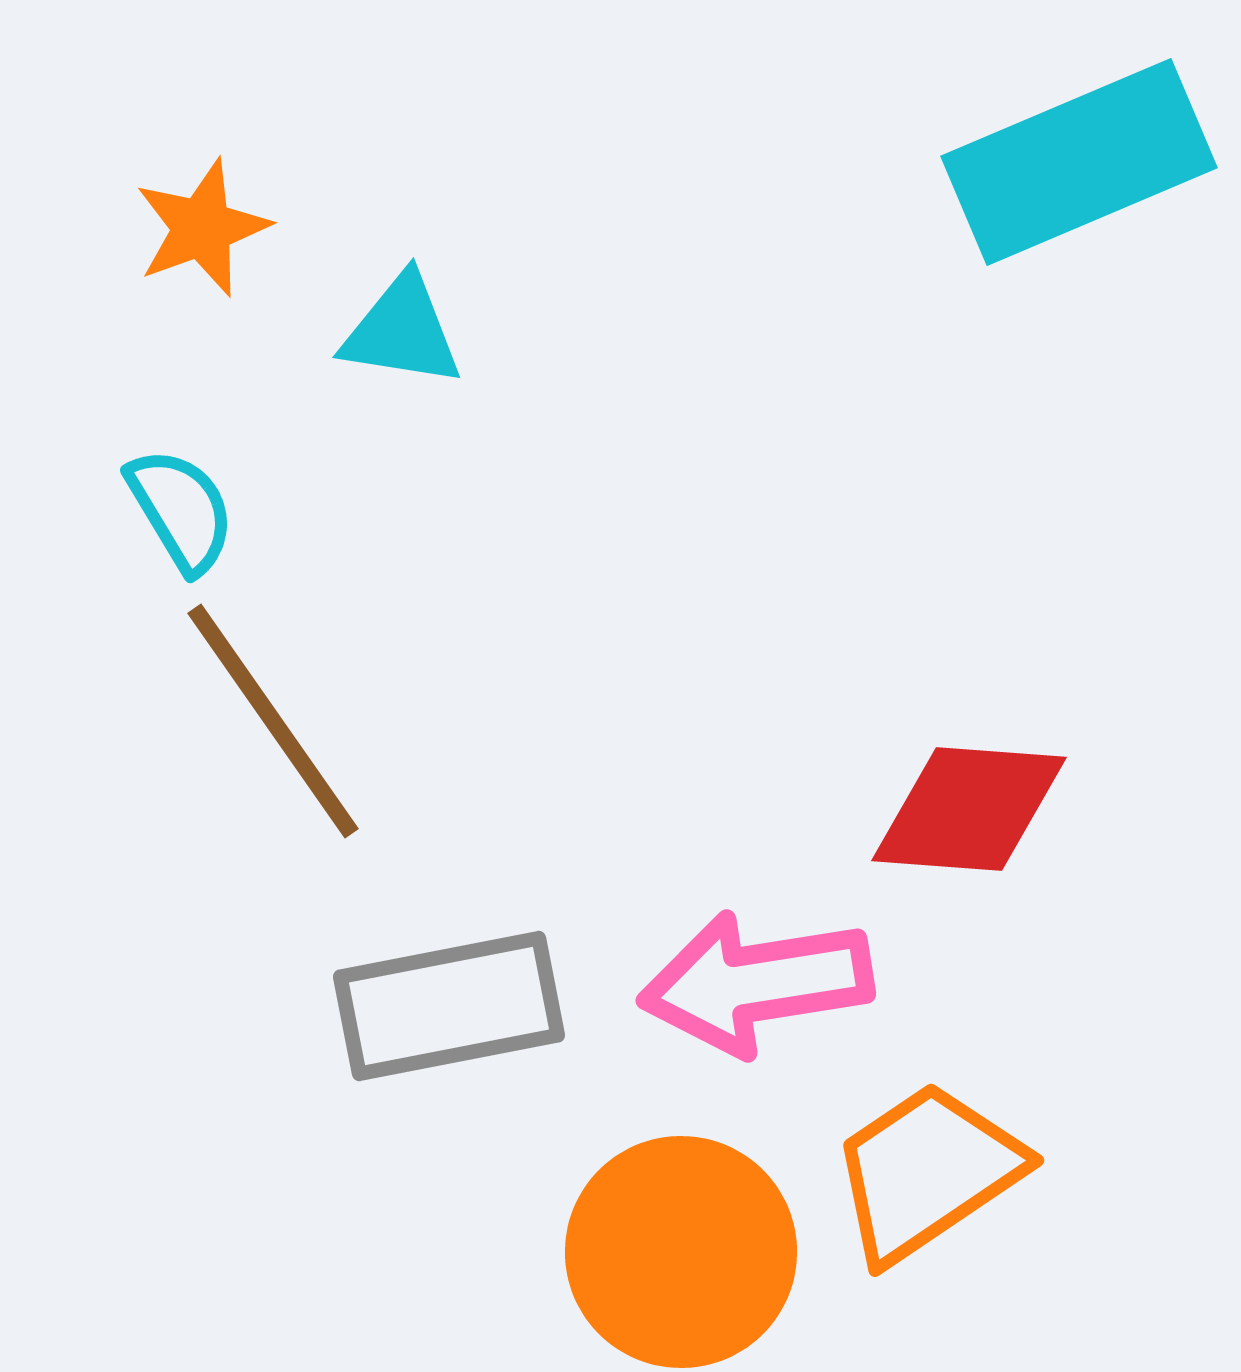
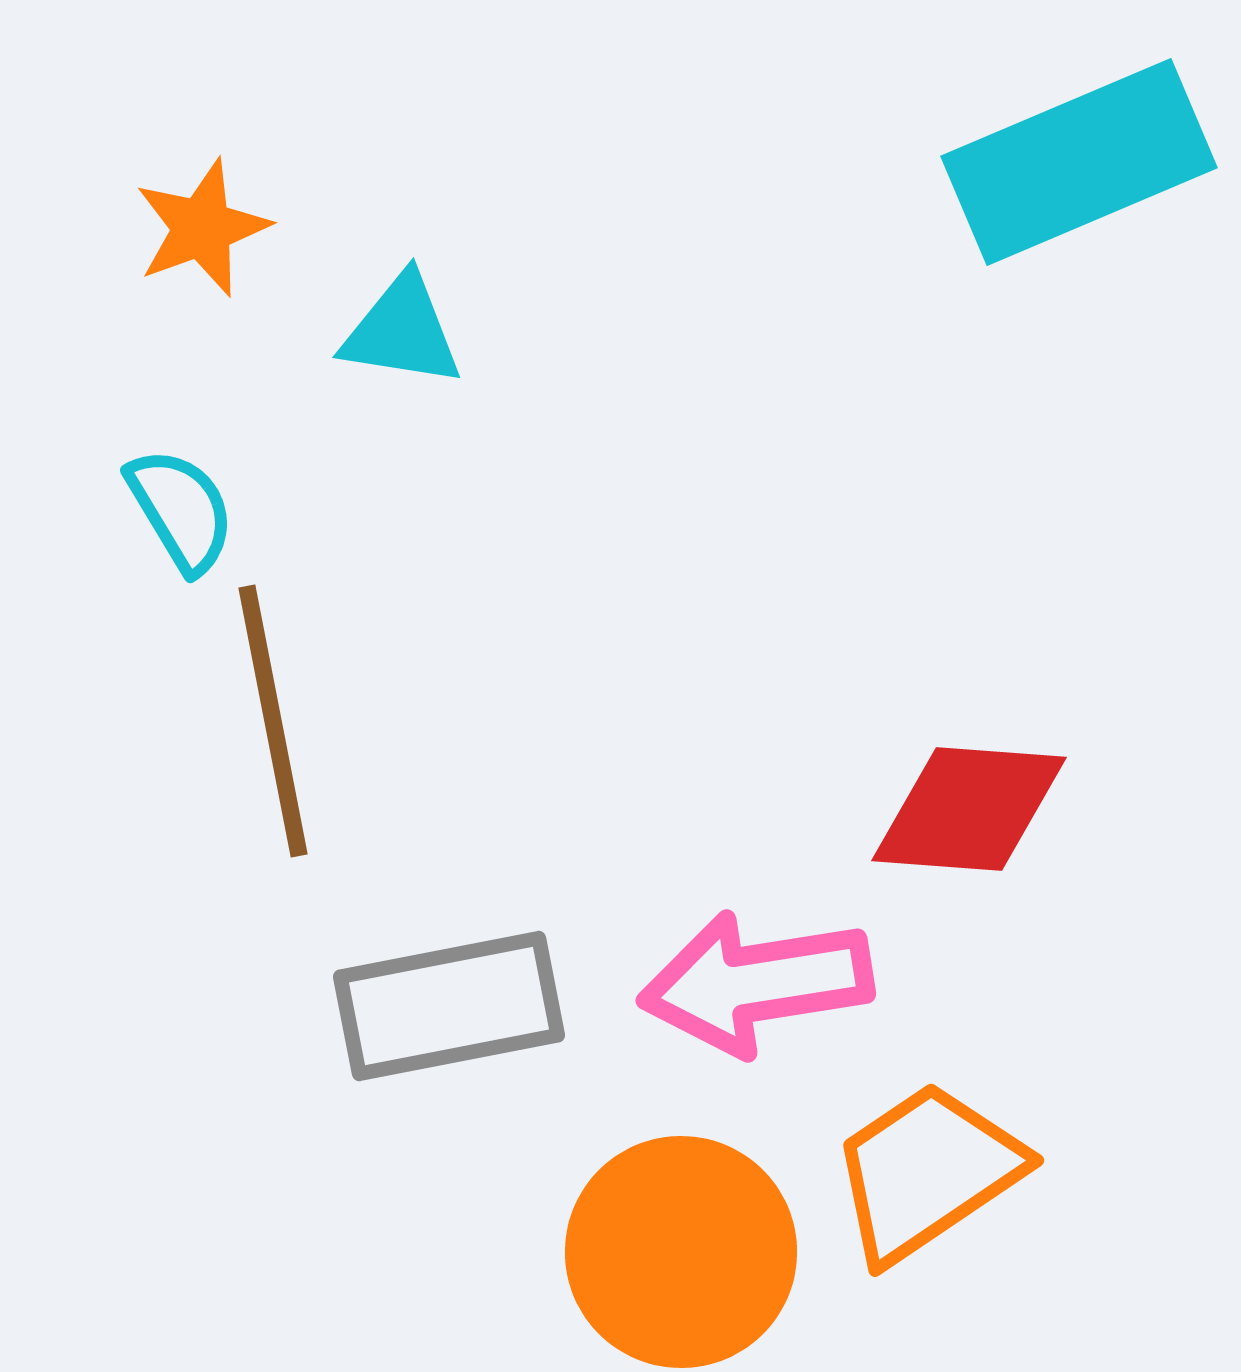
brown line: rotated 24 degrees clockwise
